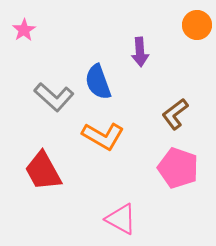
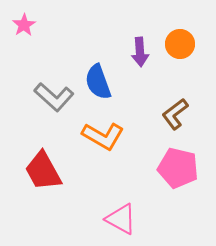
orange circle: moved 17 px left, 19 px down
pink star: moved 5 px up
pink pentagon: rotated 6 degrees counterclockwise
